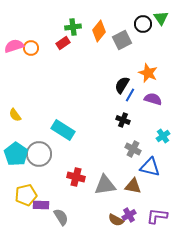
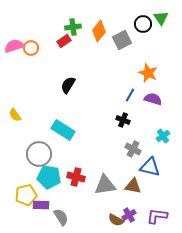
red rectangle: moved 1 px right, 2 px up
black semicircle: moved 54 px left
cyan pentagon: moved 33 px right, 23 px down; rotated 25 degrees counterclockwise
